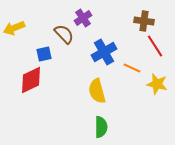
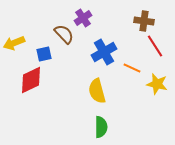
yellow arrow: moved 15 px down
